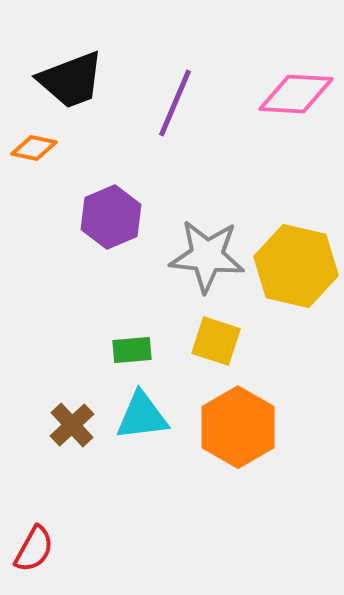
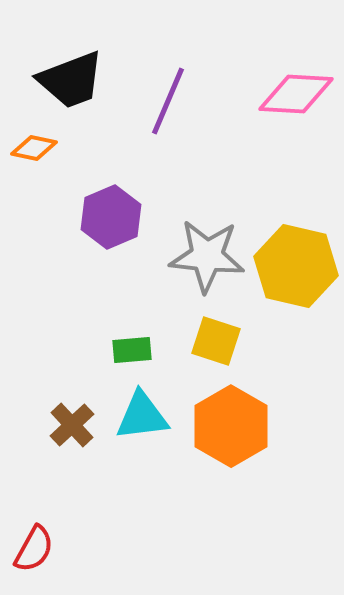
purple line: moved 7 px left, 2 px up
orange hexagon: moved 7 px left, 1 px up
